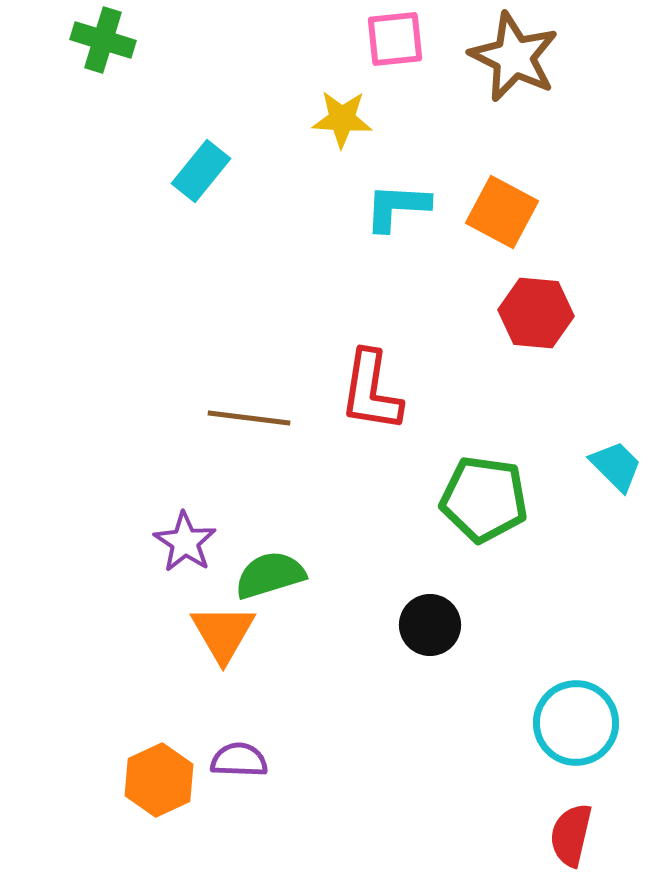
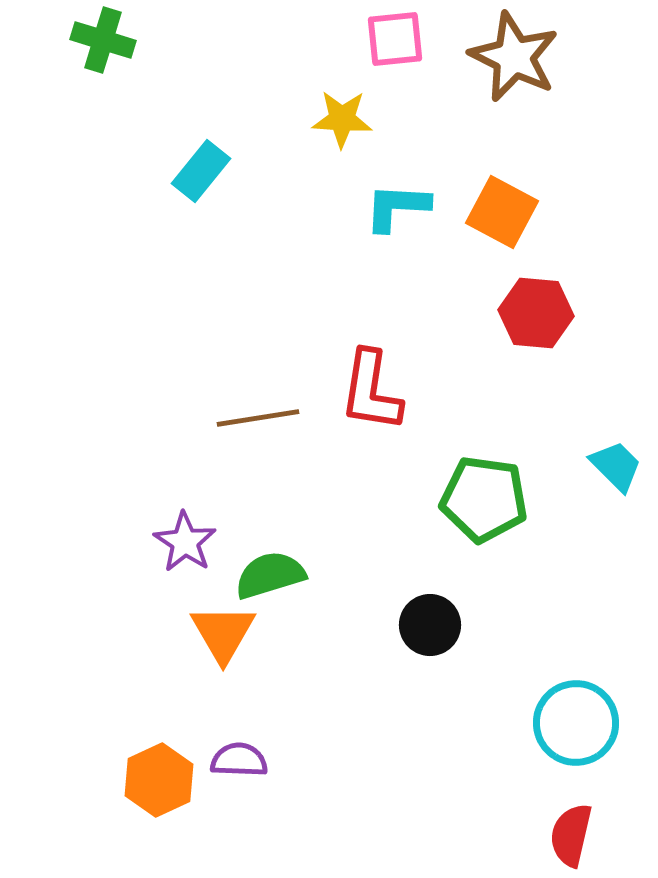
brown line: moved 9 px right; rotated 16 degrees counterclockwise
